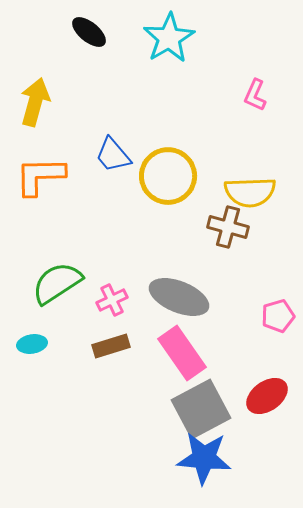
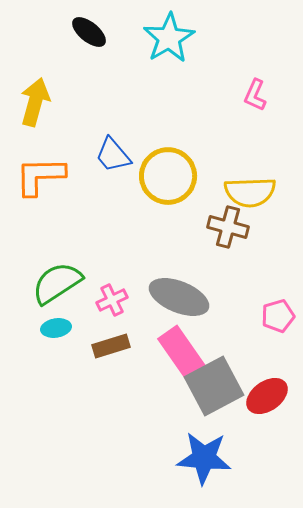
cyan ellipse: moved 24 px right, 16 px up
gray square: moved 13 px right, 23 px up
